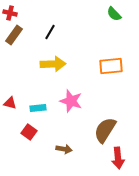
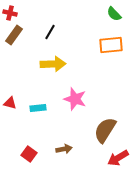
orange rectangle: moved 21 px up
pink star: moved 4 px right, 2 px up
red square: moved 22 px down
brown arrow: rotated 21 degrees counterclockwise
red arrow: rotated 65 degrees clockwise
